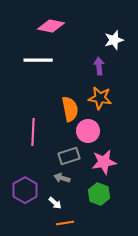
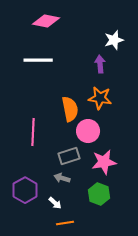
pink diamond: moved 5 px left, 5 px up
purple arrow: moved 1 px right, 2 px up
